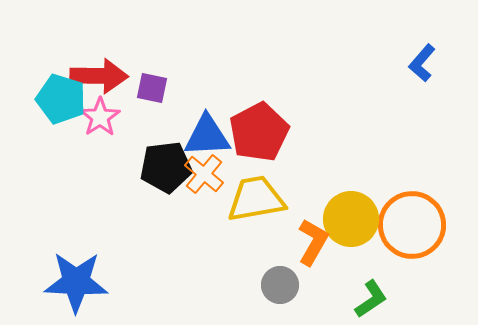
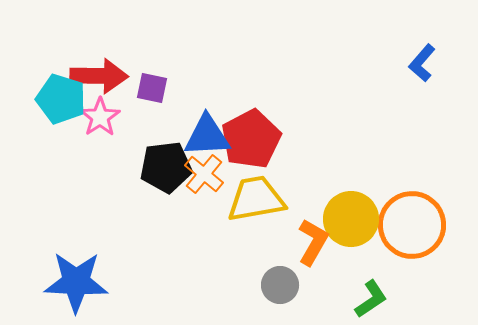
red pentagon: moved 8 px left, 7 px down
